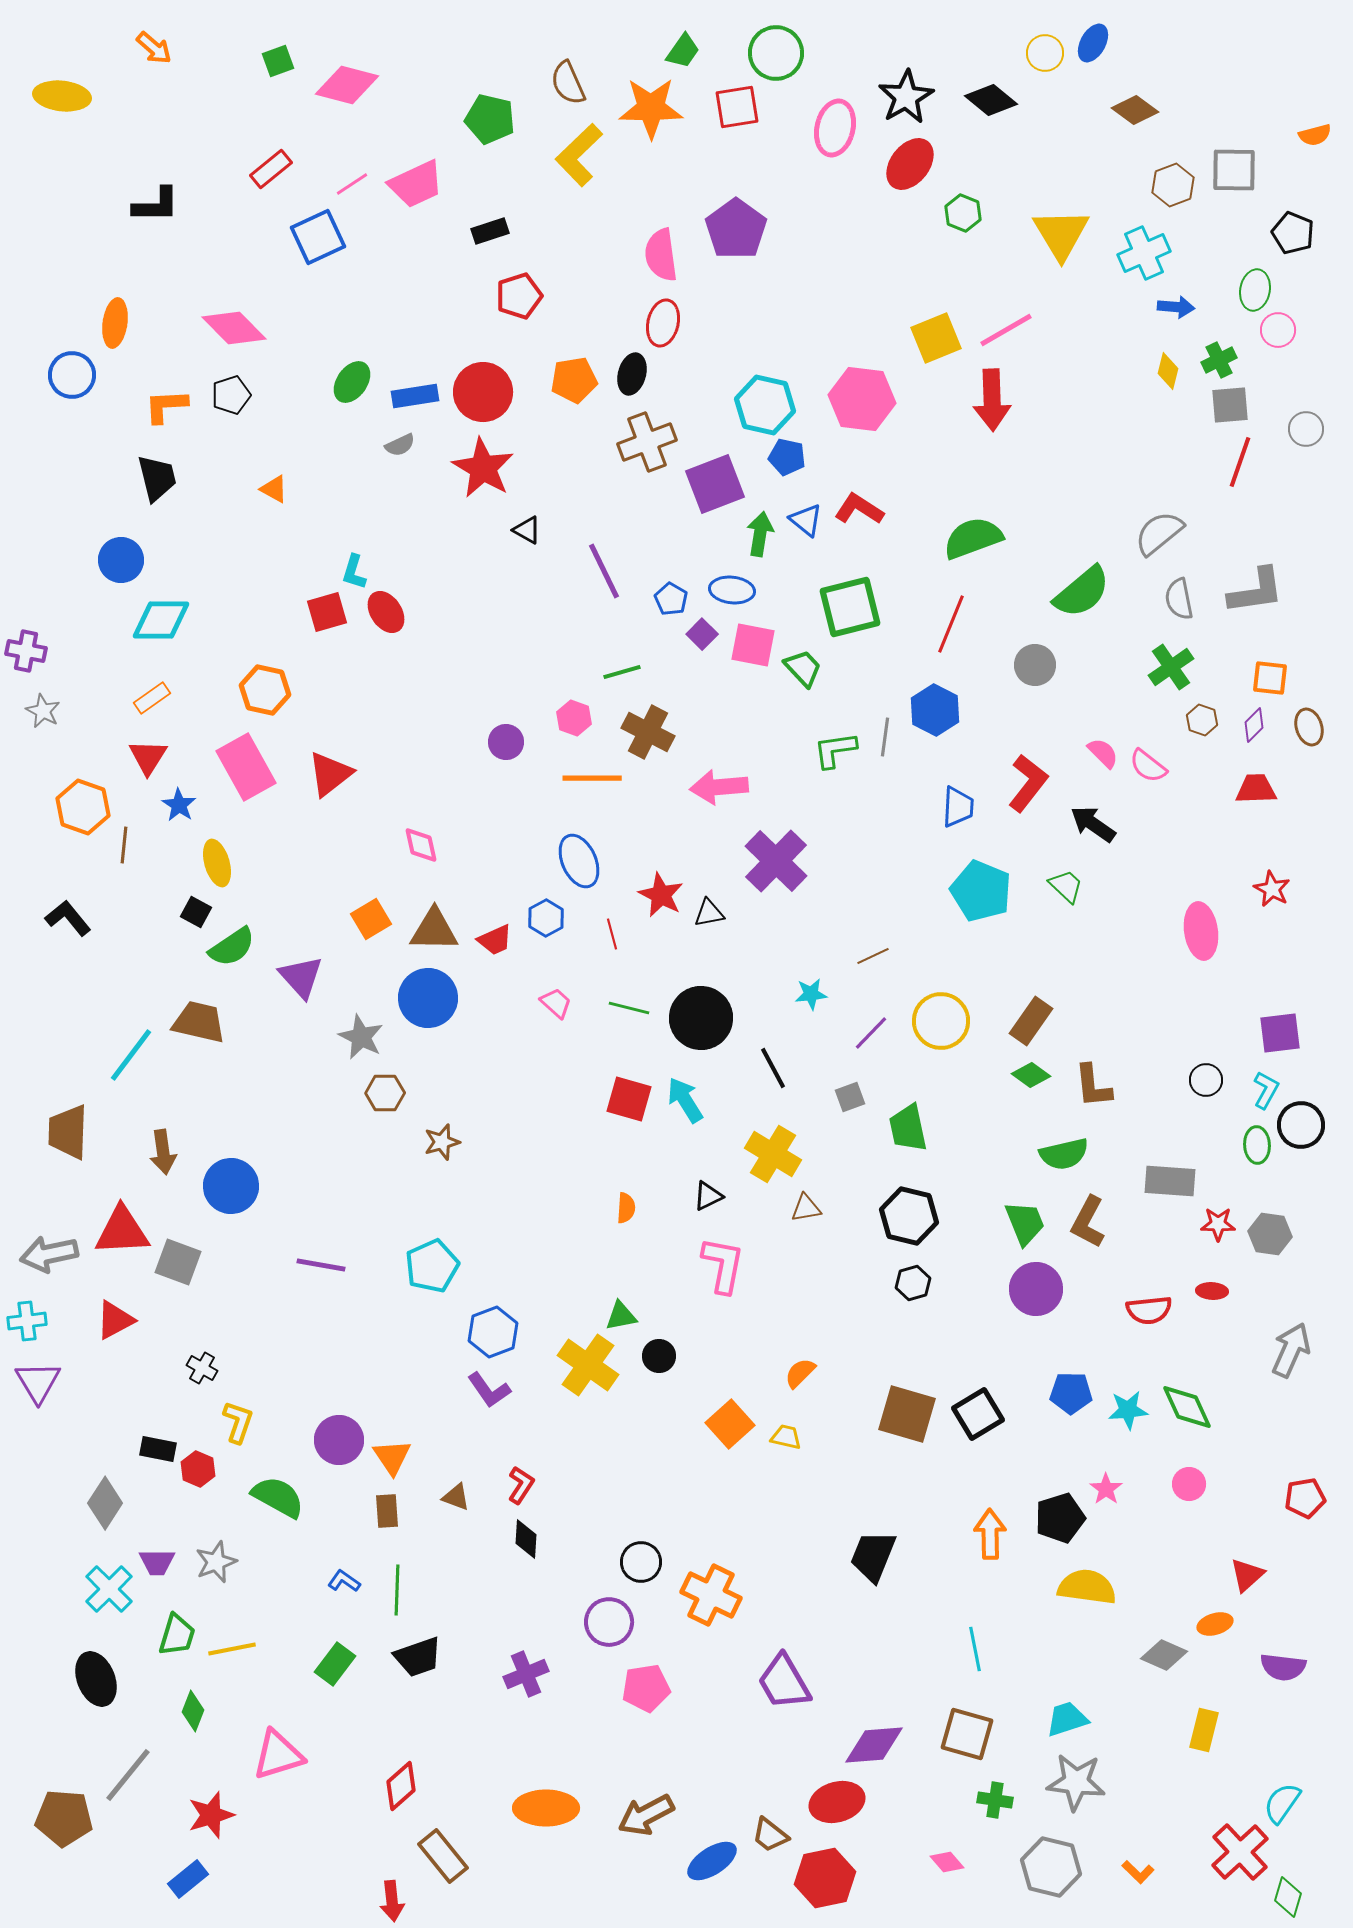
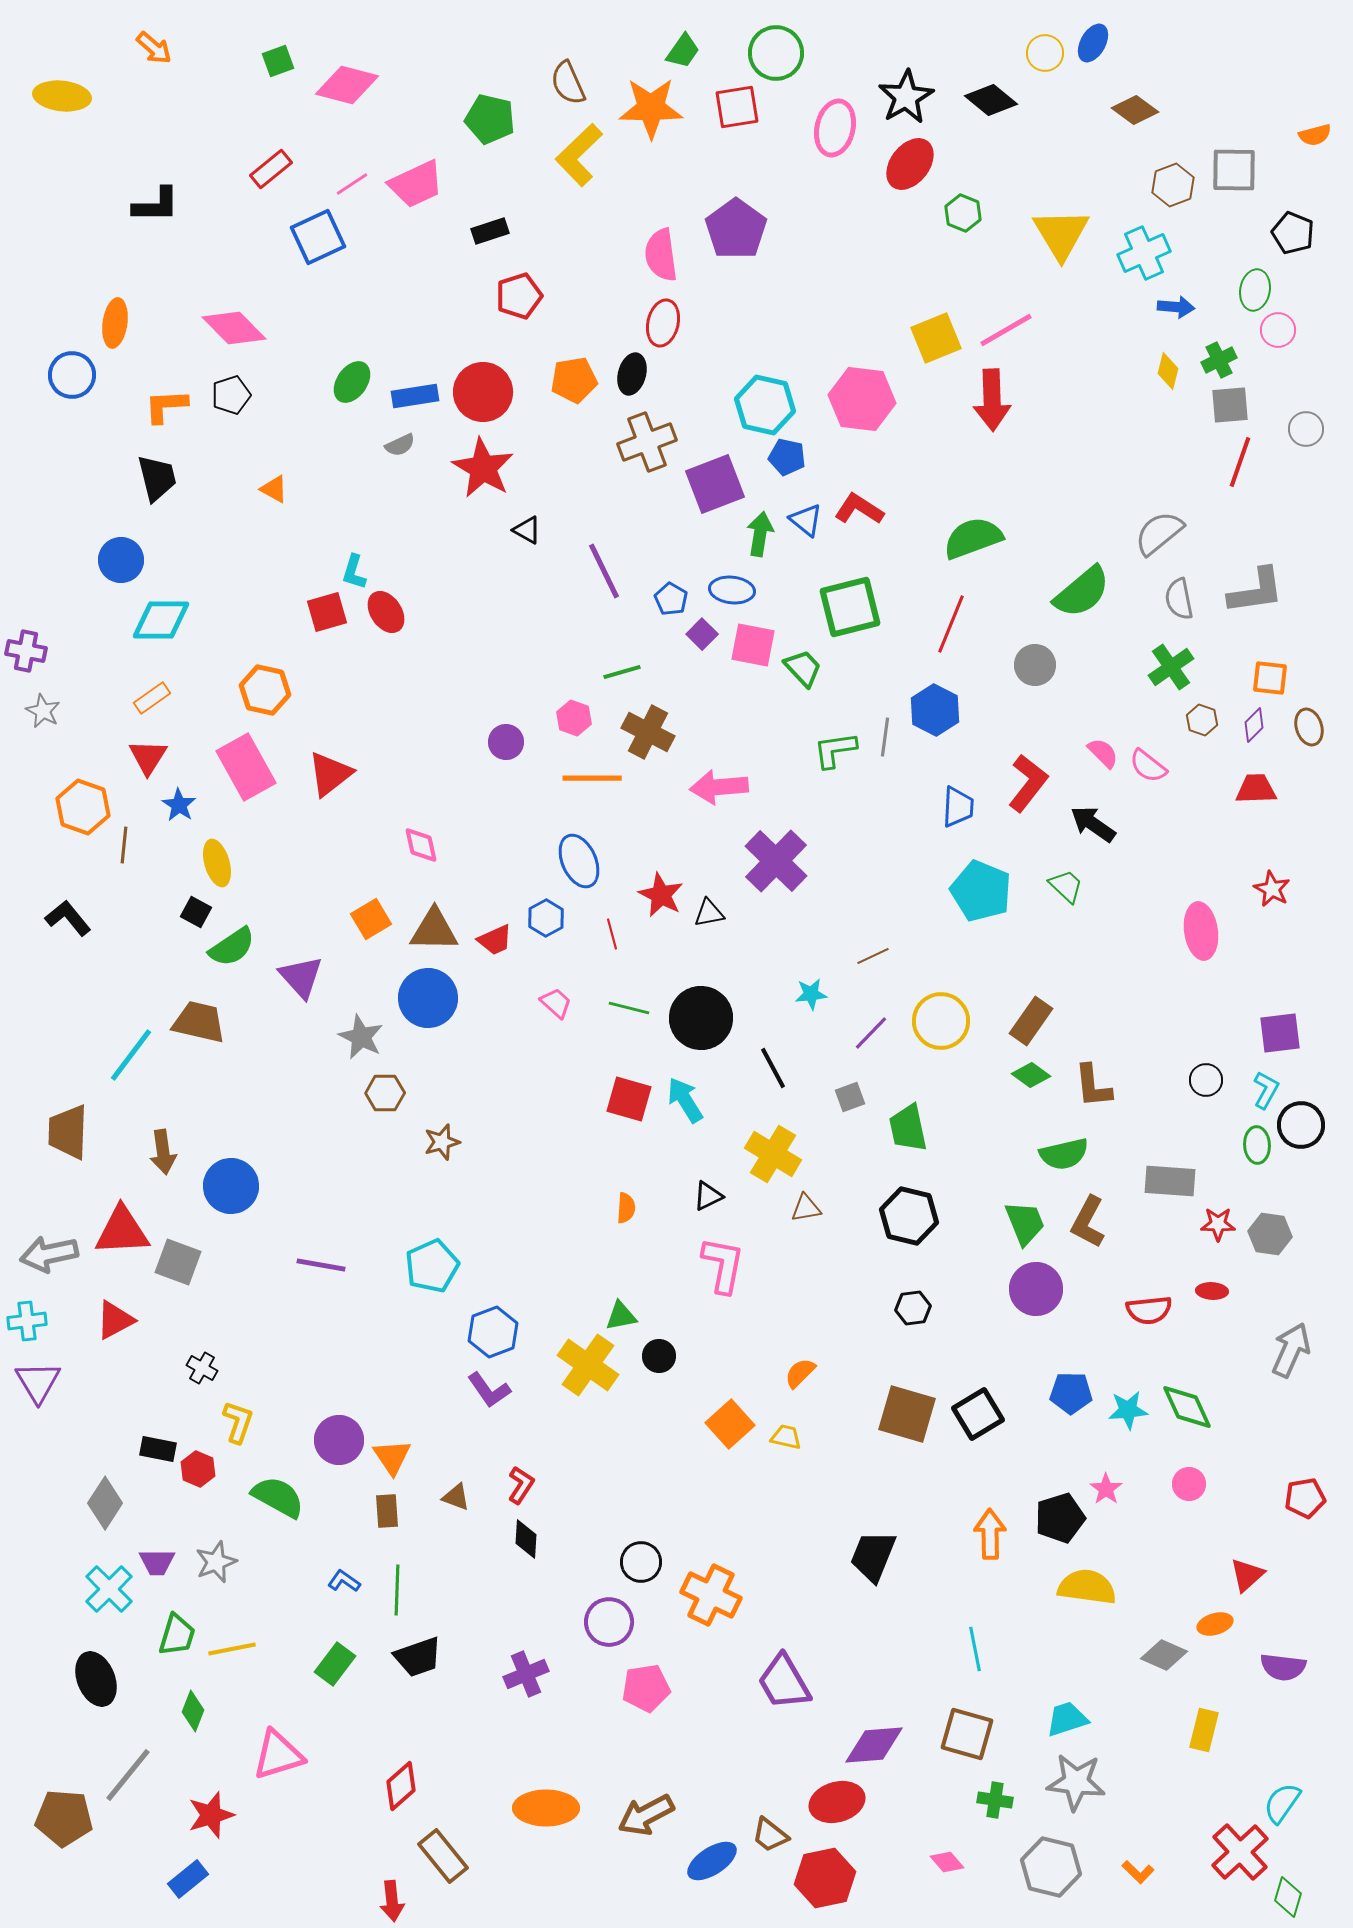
black hexagon at (913, 1283): moved 25 px down; rotated 8 degrees clockwise
